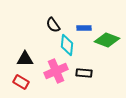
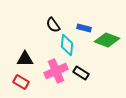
blue rectangle: rotated 16 degrees clockwise
black rectangle: moved 3 px left; rotated 28 degrees clockwise
